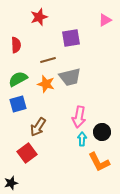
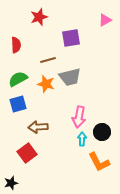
brown arrow: rotated 54 degrees clockwise
